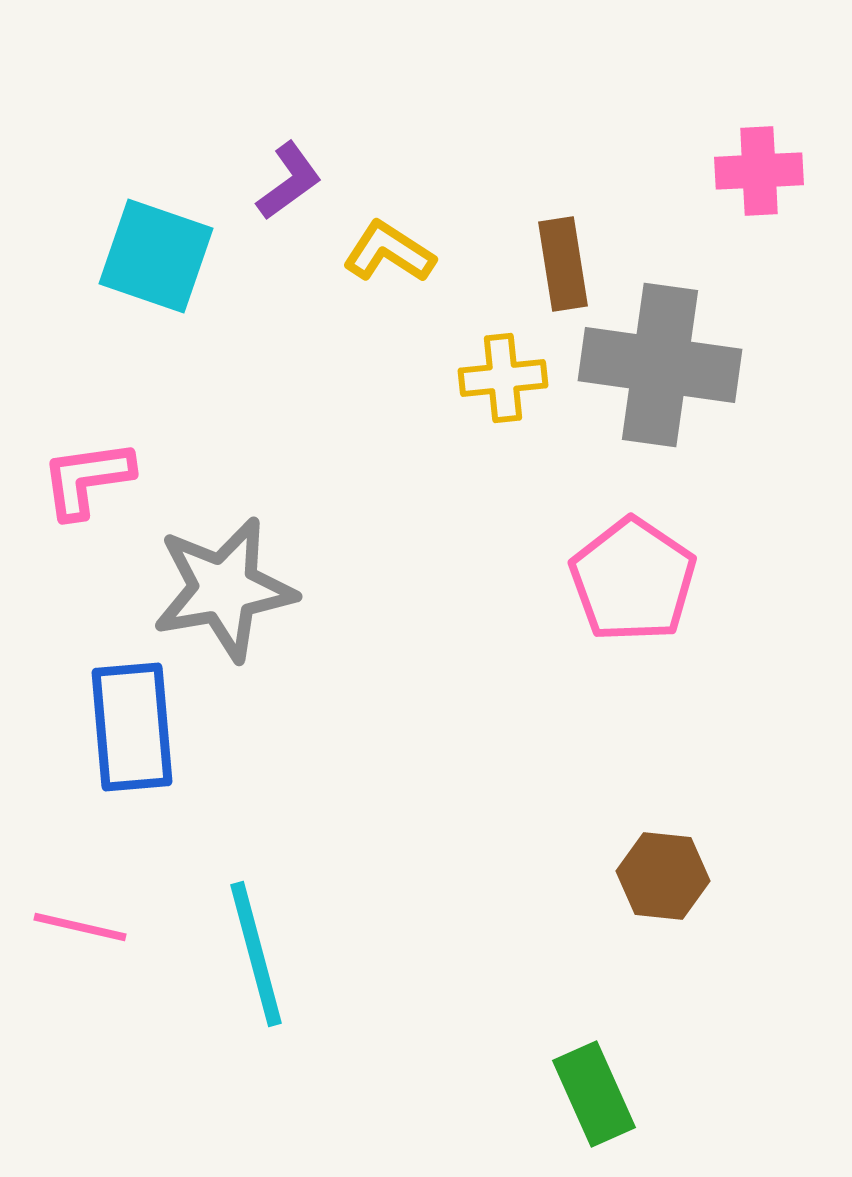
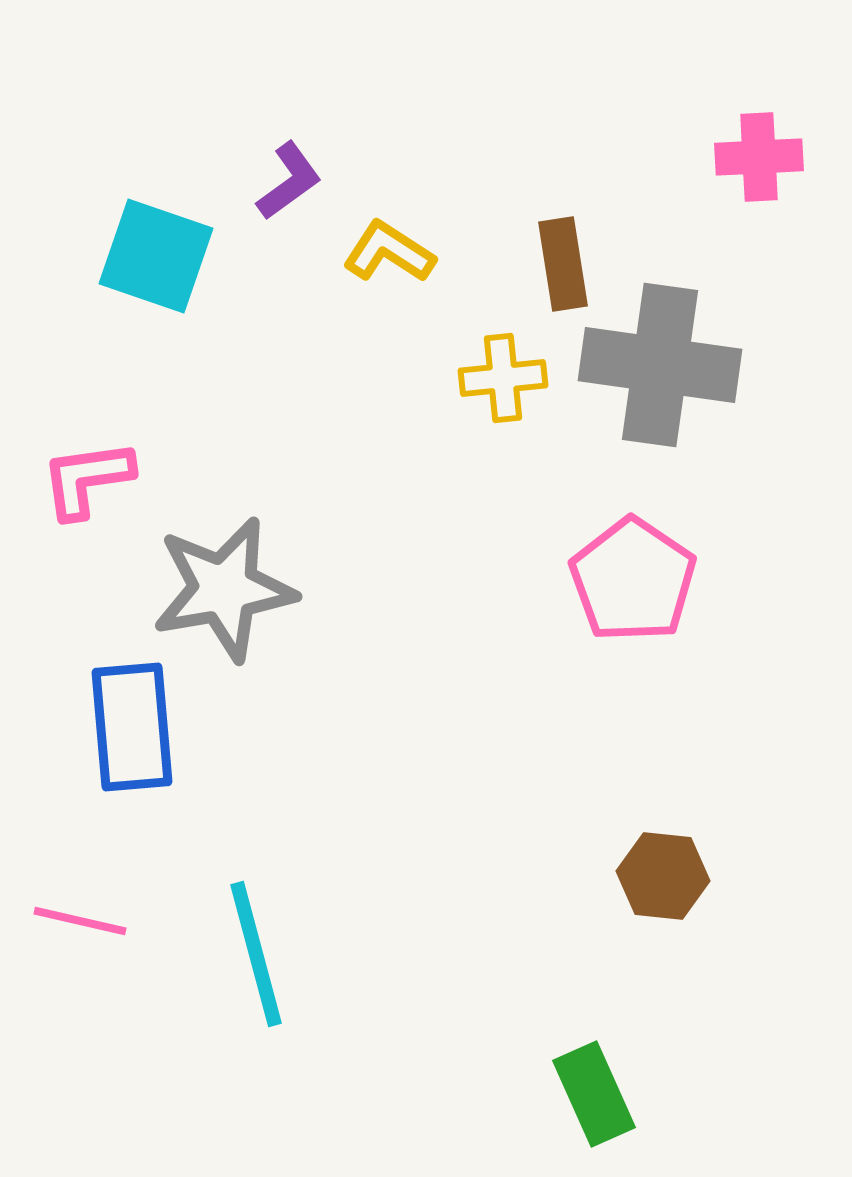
pink cross: moved 14 px up
pink line: moved 6 px up
